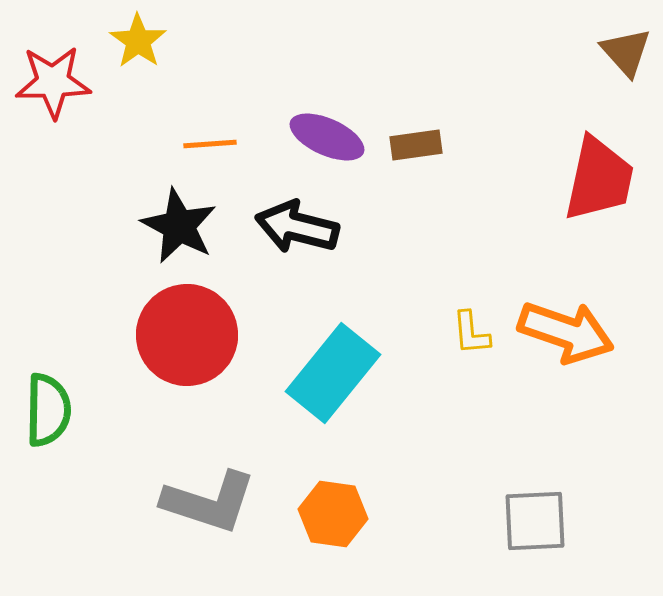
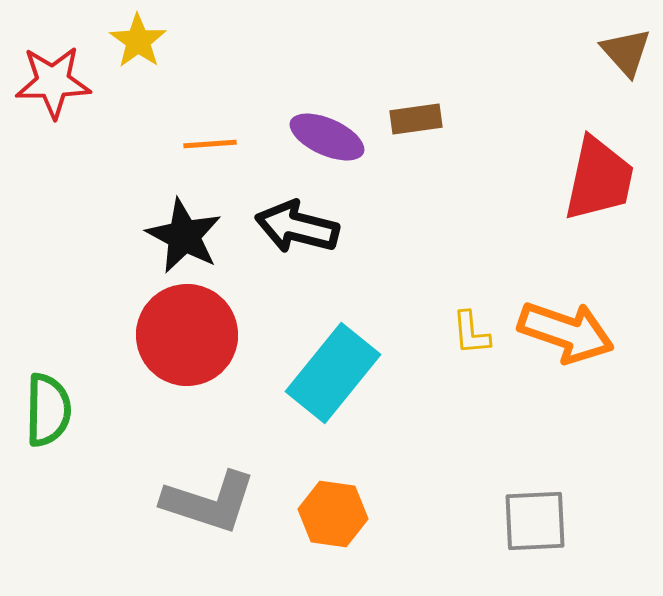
brown rectangle: moved 26 px up
black star: moved 5 px right, 10 px down
